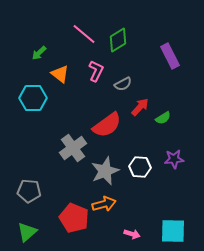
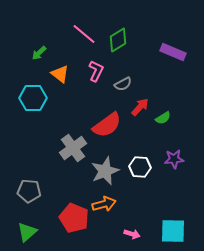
purple rectangle: moved 3 px right, 4 px up; rotated 40 degrees counterclockwise
